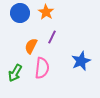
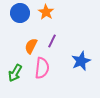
purple line: moved 4 px down
